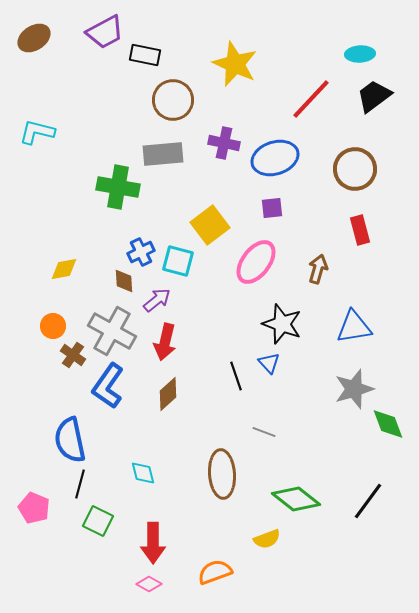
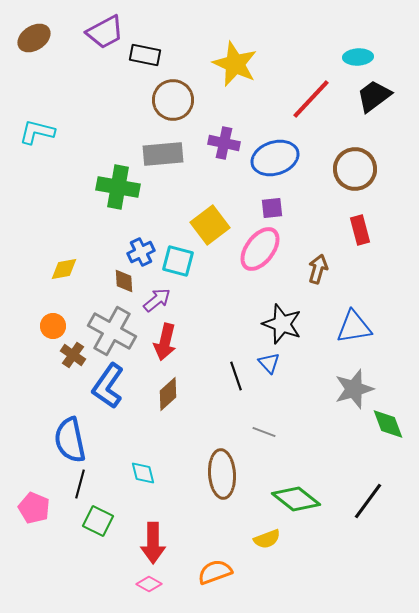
cyan ellipse at (360, 54): moved 2 px left, 3 px down
pink ellipse at (256, 262): moved 4 px right, 13 px up
